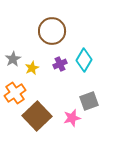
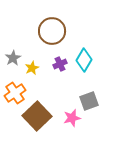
gray star: moved 1 px up
